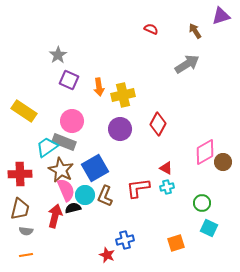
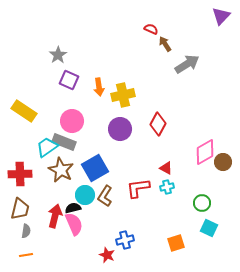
purple triangle: rotated 30 degrees counterclockwise
brown arrow: moved 30 px left, 13 px down
pink semicircle: moved 8 px right, 34 px down
brown L-shape: rotated 10 degrees clockwise
gray semicircle: rotated 88 degrees counterclockwise
